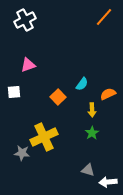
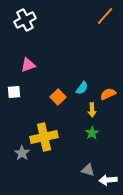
orange line: moved 1 px right, 1 px up
cyan semicircle: moved 4 px down
yellow cross: rotated 12 degrees clockwise
gray star: rotated 28 degrees clockwise
white arrow: moved 2 px up
